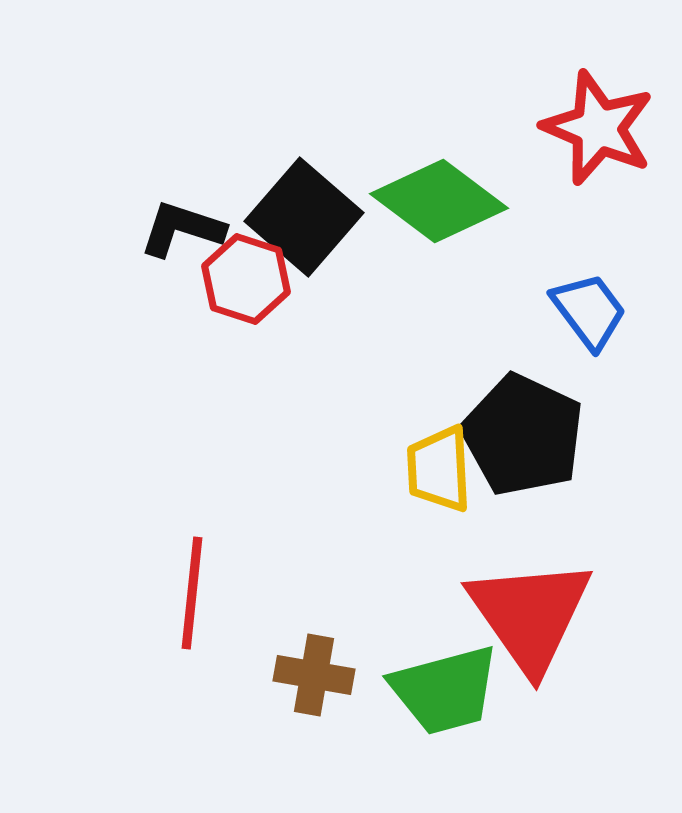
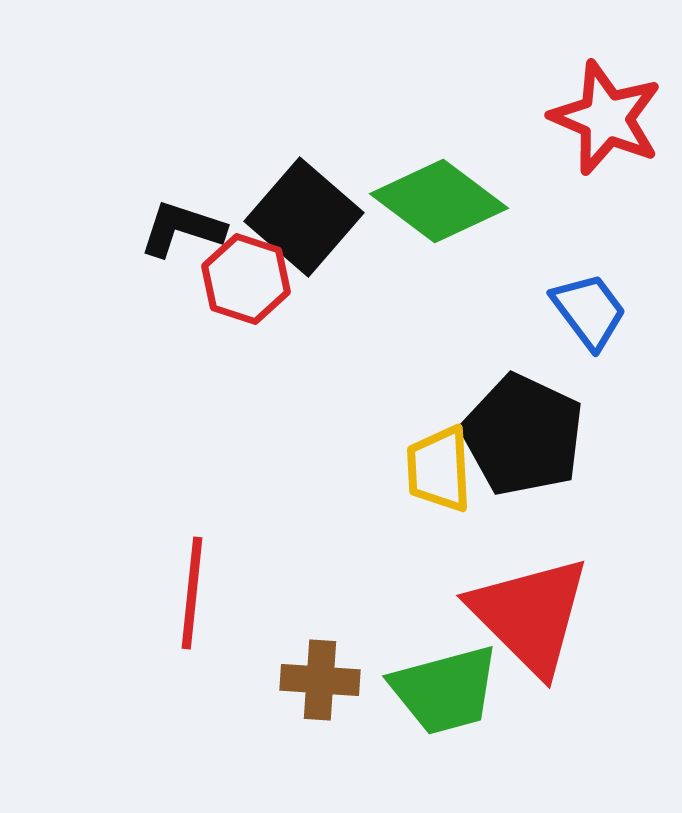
red star: moved 8 px right, 10 px up
red triangle: rotated 10 degrees counterclockwise
brown cross: moved 6 px right, 5 px down; rotated 6 degrees counterclockwise
